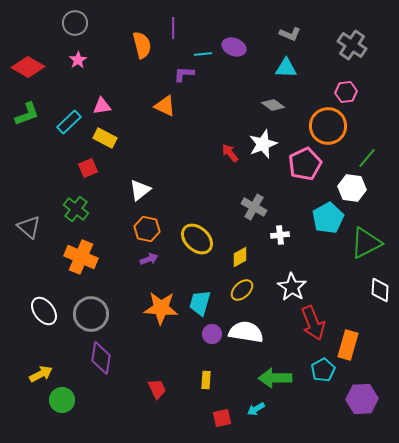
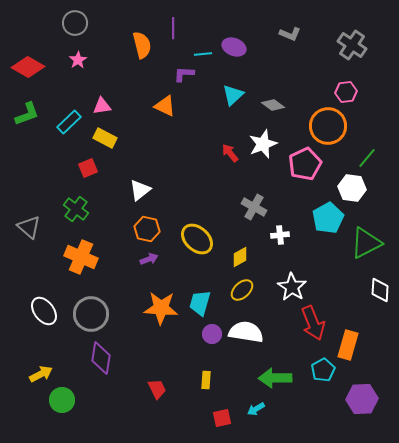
cyan triangle at (286, 68): moved 53 px left, 27 px down; rotated 45 degrees counterclockwise
